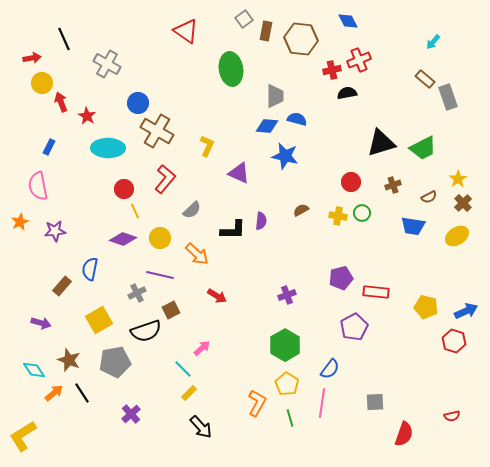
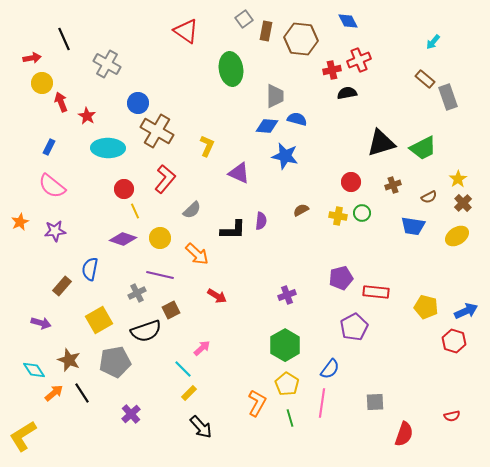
pink semicircle at (38, 186): moved 14 px right; rotated 40 degrees counterclockwise
